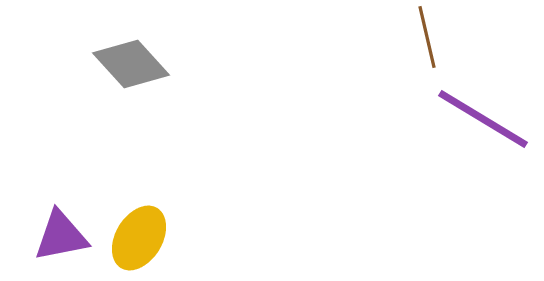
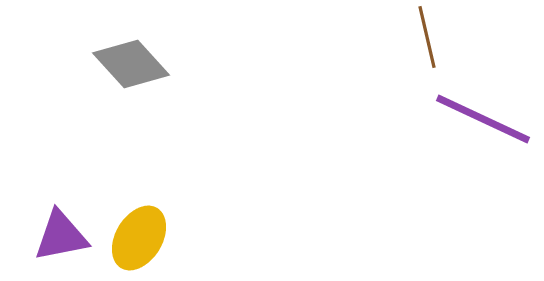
purple line: rotated 6 degrees counterclockwise
